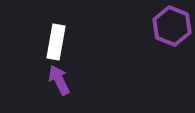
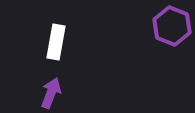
purple arrow: moved 8 px left, 13 px down; rotated 48 degrees clockwise
